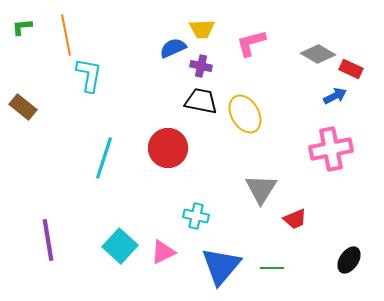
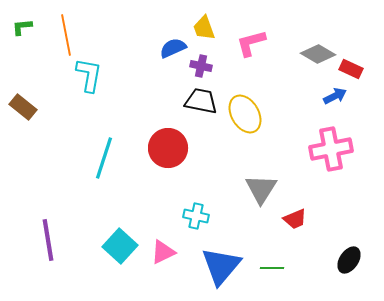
yellow trapezoid: moved 2 px right, 1 px up; rotated 72 degrees clockwise
